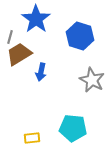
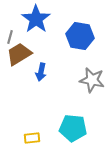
blue hexagon: rotated 8 degrees counterclockwise
gray star: rotated 15 degrees counterclockwise
